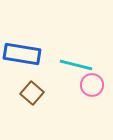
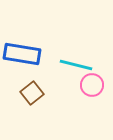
brown square: rotated 10 degrees clockwise
